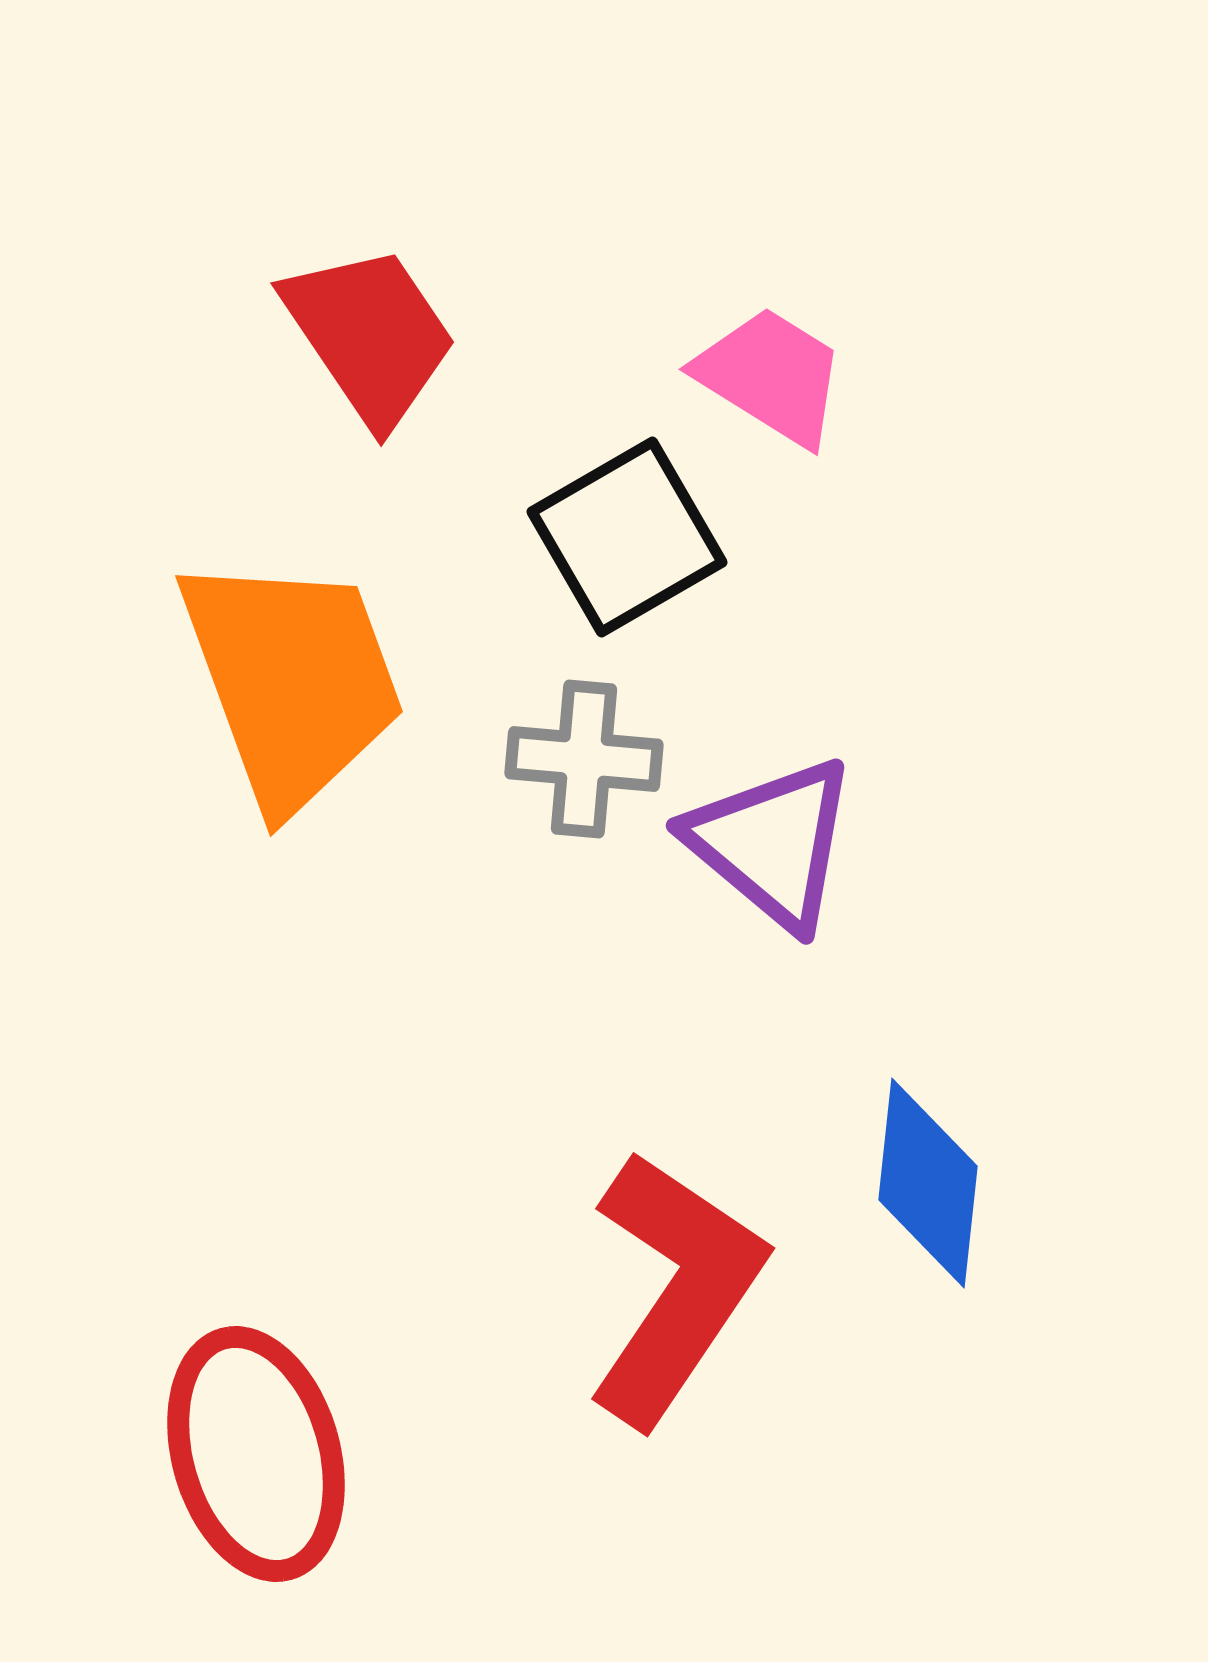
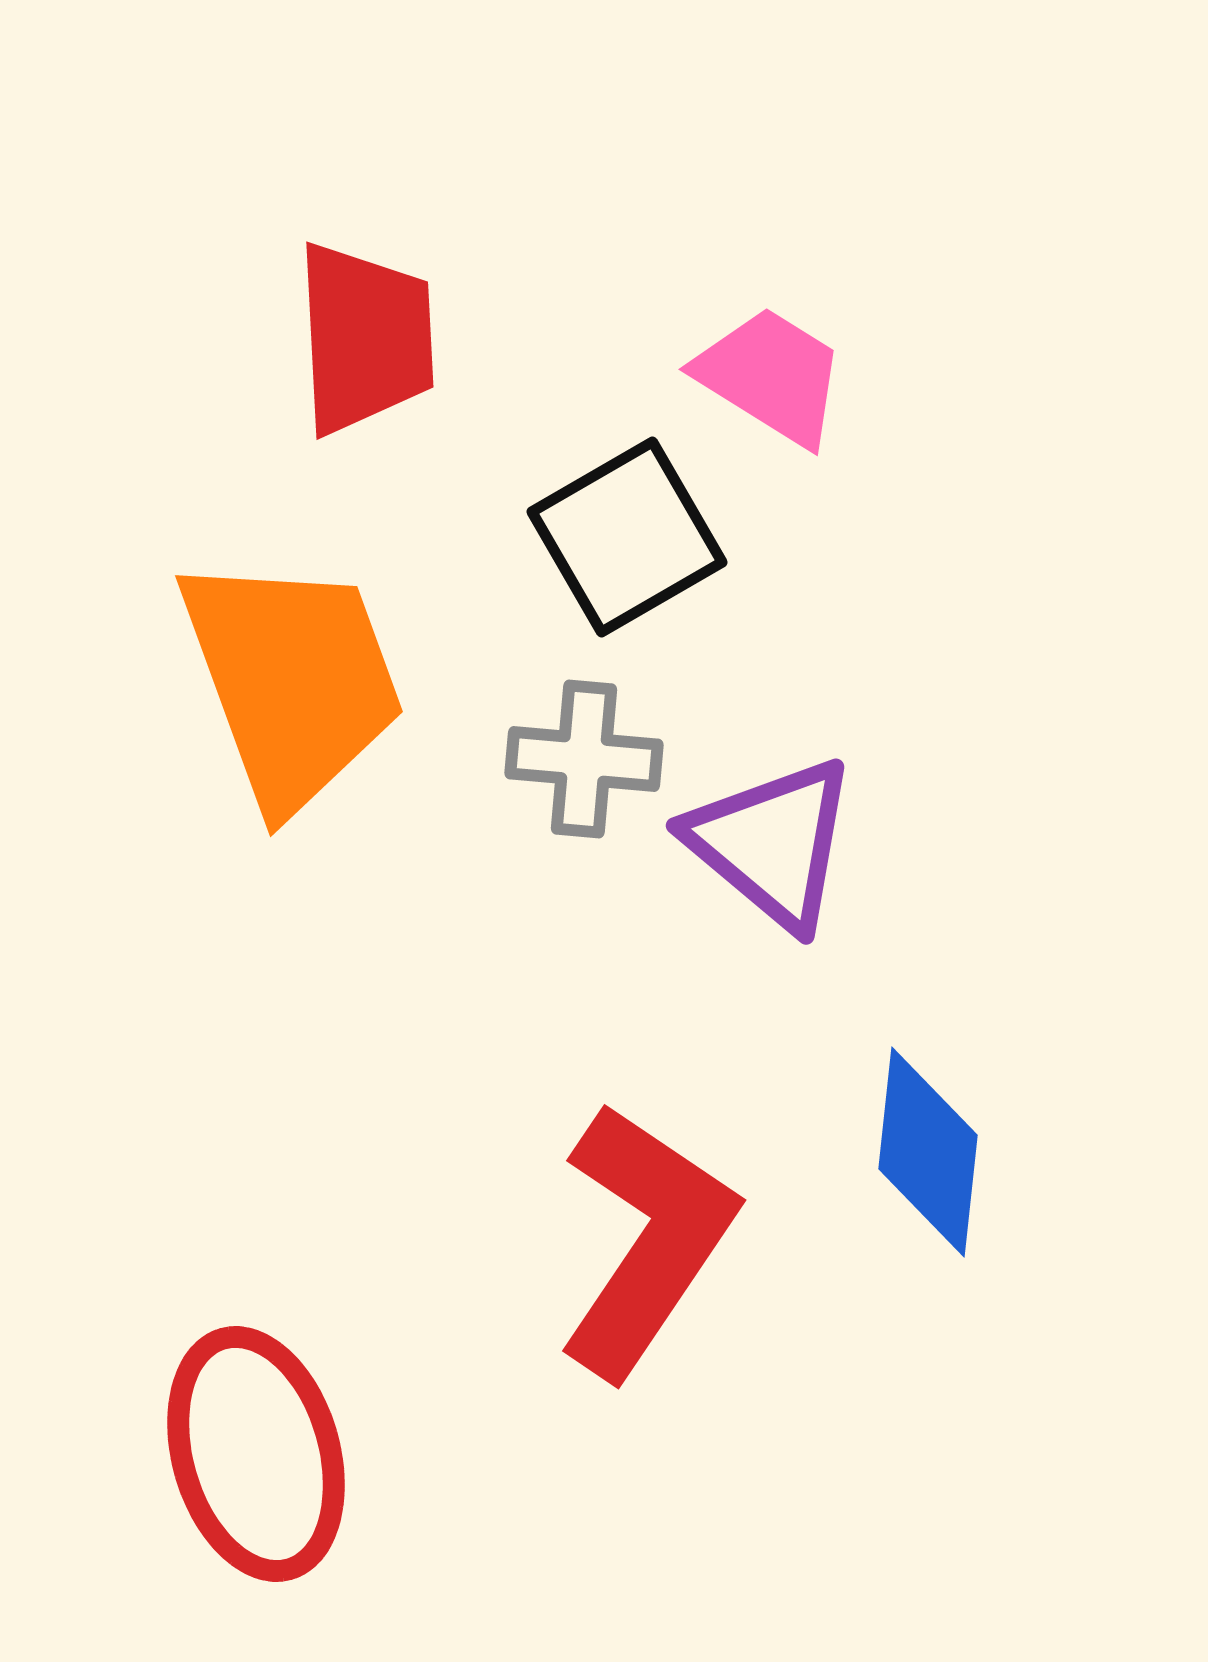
red trapezoid: moved 5 px left, 3 px down; rotated 31 degrees clockwise
blue diamond: moved 31 px up
red L-shape: moved 29 px left, 48 px up
